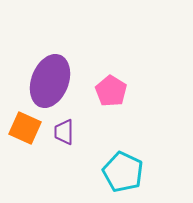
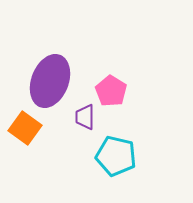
orange square: rotated 12 degrees clockwise
purple trapezoid: moved 21 px right, 15 px up
cyan pentagon: moved 7 px left, 16 px up; rotated 12 degrees counterclockwise
